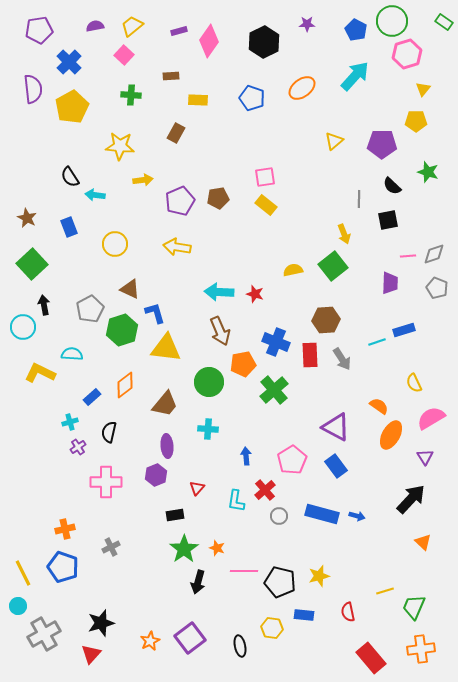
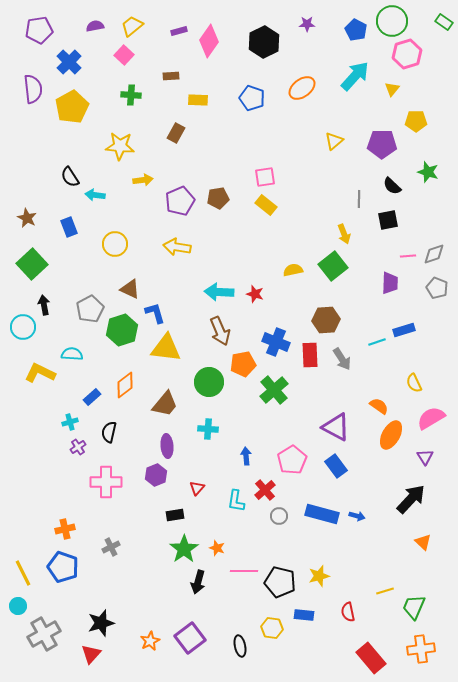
yellow triangle at (423, 89): moved 31 px left
